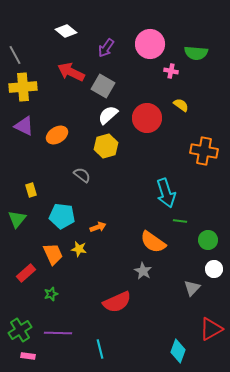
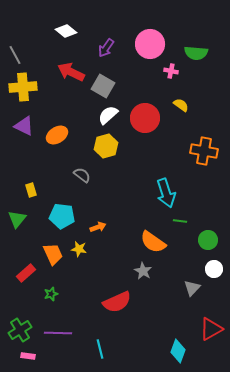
red circle: moved 2 px left
